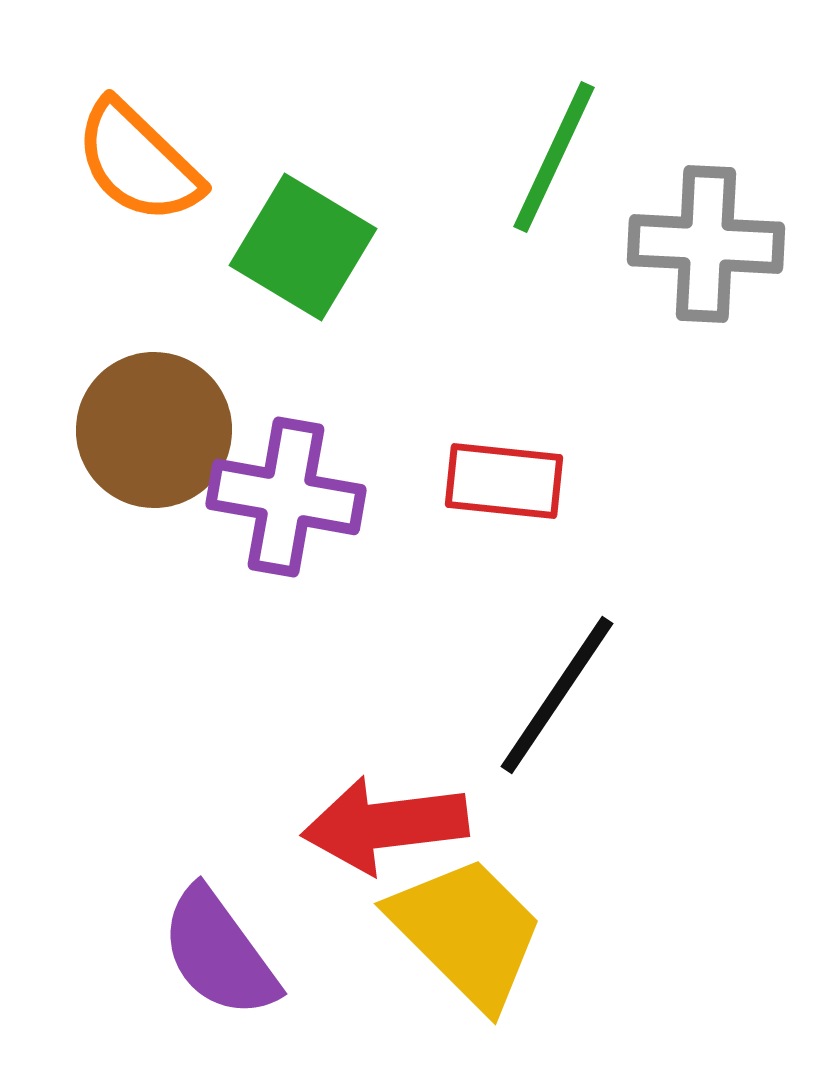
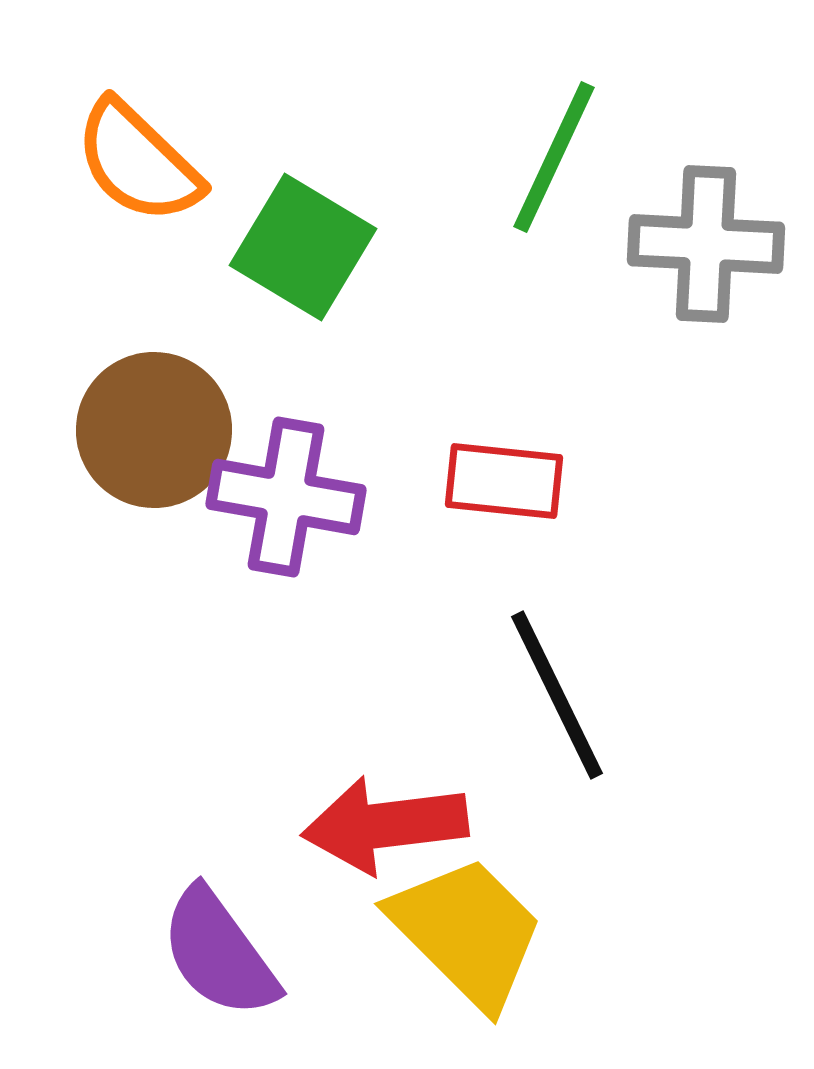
black line: rotated 60 degrees counterclockwise
